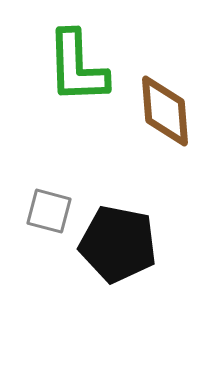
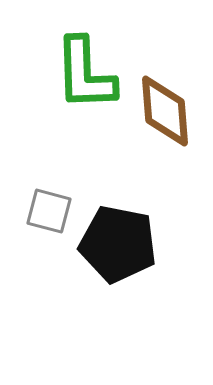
green L-shape: moved 8 px right, 7 px down
